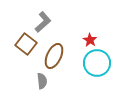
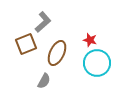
red star: rotated 16 degrees counterclockwise
brown square: rotated 30 degrees clockwise
brown ellipse: moved 3 px right, 3 px up
gray semicircle: moved 2 px right; rotated 35 degrees clockwise
